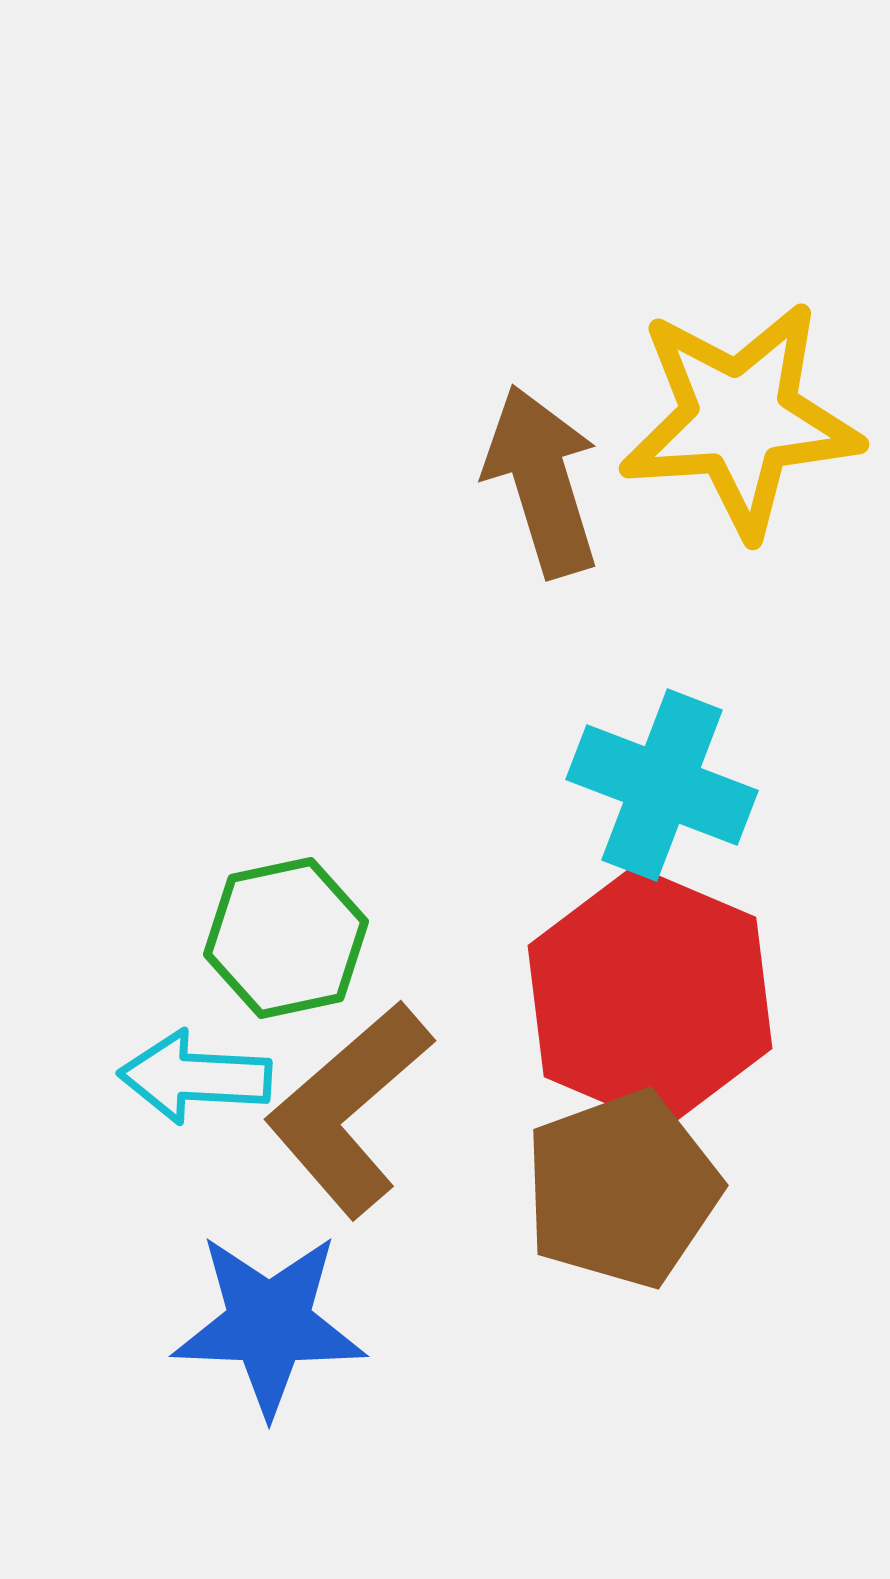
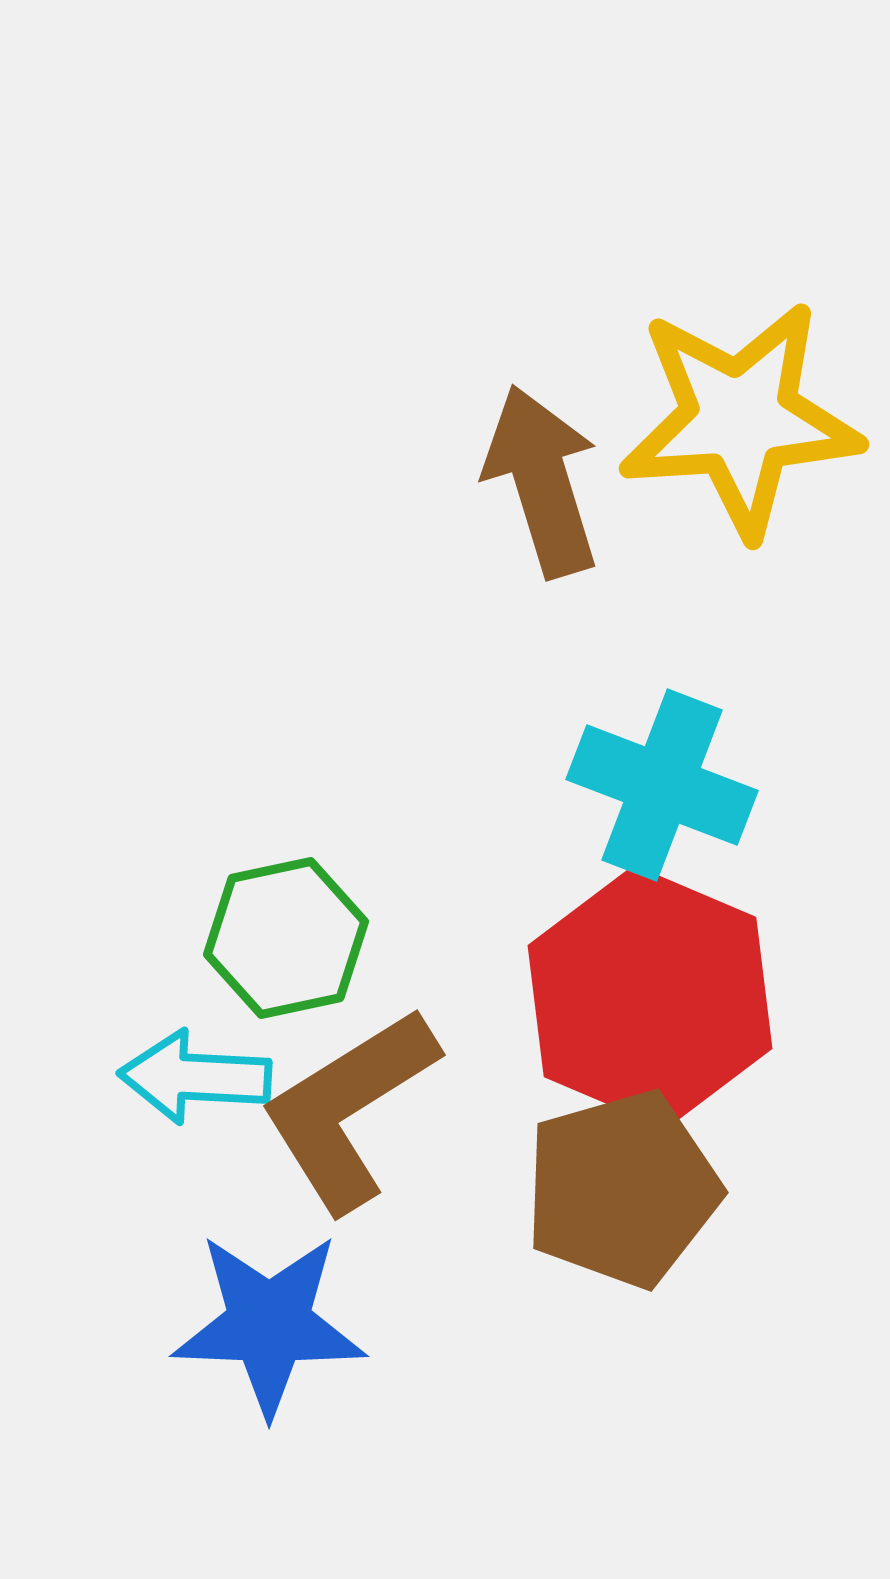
brown L-shape: rotated 9 degrees clockwise
brown pentagon: rotated 4 degrees clockwise
